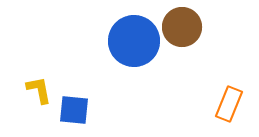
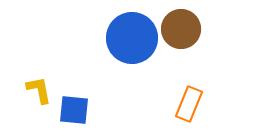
brown circle: moved 1 px left, 2 px down
blue circle: moved 2 px left, 3 px up
orange rectangle: moved 40 px left
